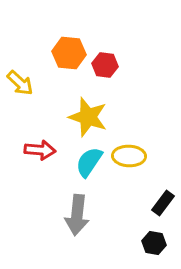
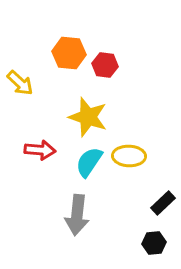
black rectangle: rotated 10 degrees clockwise
black hexagon: rotated 15 degrees counterclockwise
